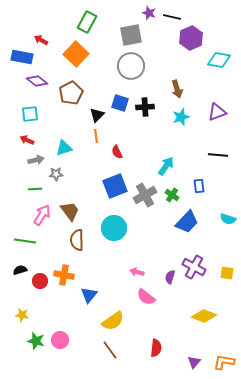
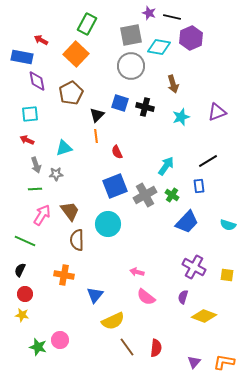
green rectangle at (87, 22): moved 2 px down
cyan diamond at (219, 60): moved 60 px left, 13 px up
purple diamond at (37, 81): rotated 40 degrees clockwise
brown arrow at (177, 89): moved 4 px left, 5 px up
black cross at (145, 107): rotated 18 degrees clockwise
black line at (218, 155): moved 10 px left, 6 px down; rotated 36 degrees counterclockwise
gray arrow at (36, 160): moved 5 px down; rotated 84 degrees clockwise
cyan semicircle at (228, 219): moved 6 px down
cyan circle at (114, 228): moved 6 px left, 4 px up
green line at (25, 241): rotated 15 degrees clockwise
black semicircle at (20, 270): rotated 48 degrees counterclockwise
yellow square at (227, 273): moved 2 px down
purple semicircle at (170, 277): moved 13 px right, 20 px down
red circle at (40, 281): moved 15 px left, 13 px down
blue triangle at (89, 295): moved 6 px right
yellow semicircle at (113, 321): rotated 10 degrees clockwise
green star at (36, 341): moved 2 px right, 6 px down
brown line at (110, 350): moved 17 px right, 3 px up
